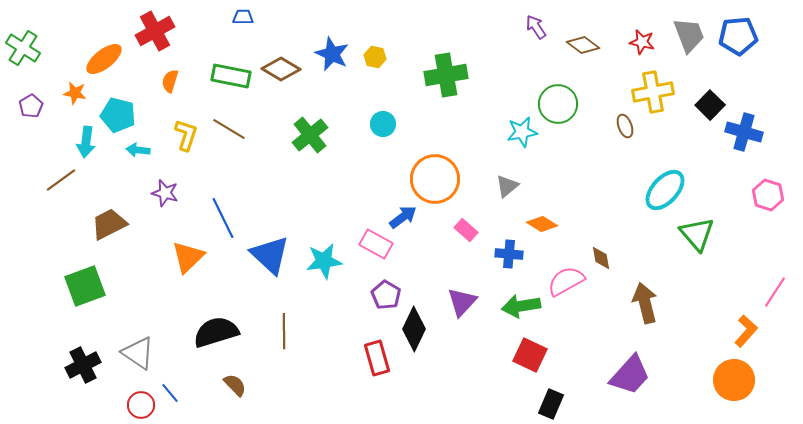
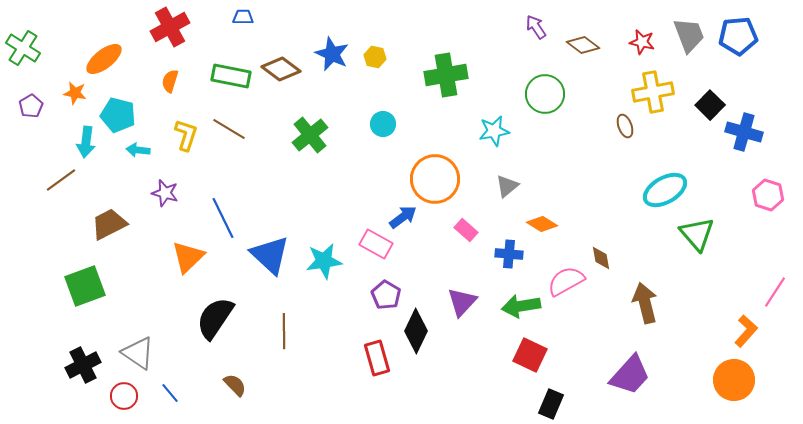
red cross at (155, 31): moved 15 px right, 4 px up
brown diamond at (281, 69): rotated 6 degrees clockwise
green circle at (558, 104): moved 13 px left, 10 px up
cyan star at (522, 132): moved 28 px left, 1 px up
cyan ellipse at (665, 190): rotated 18 degrees clockwise
black diamond at (414, 329): moved 2 px right, 2 px down
black semicircle at (216, 332): moved 1 px left, 14 px up; rotated 39 degrees counterclockwise
red circle at (141, 405): moved 17 px left, 9 px up
